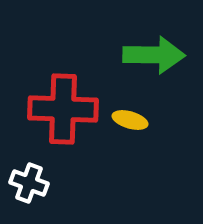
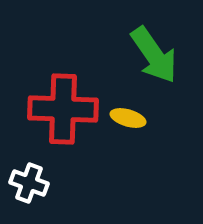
green arrow: rotated 54 degrees clockwise
yellow ellipse: moved 2 px left, 2 px up
